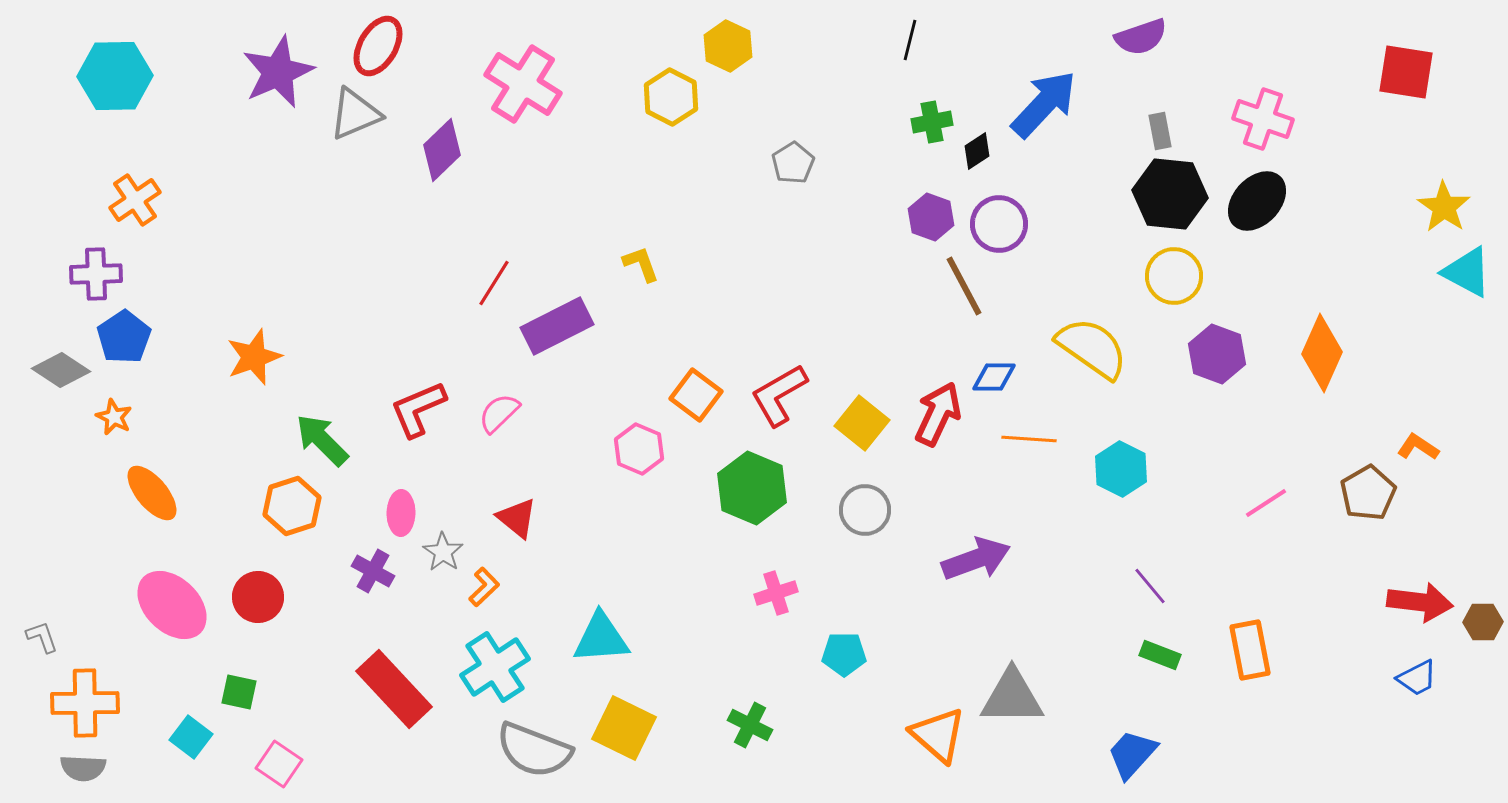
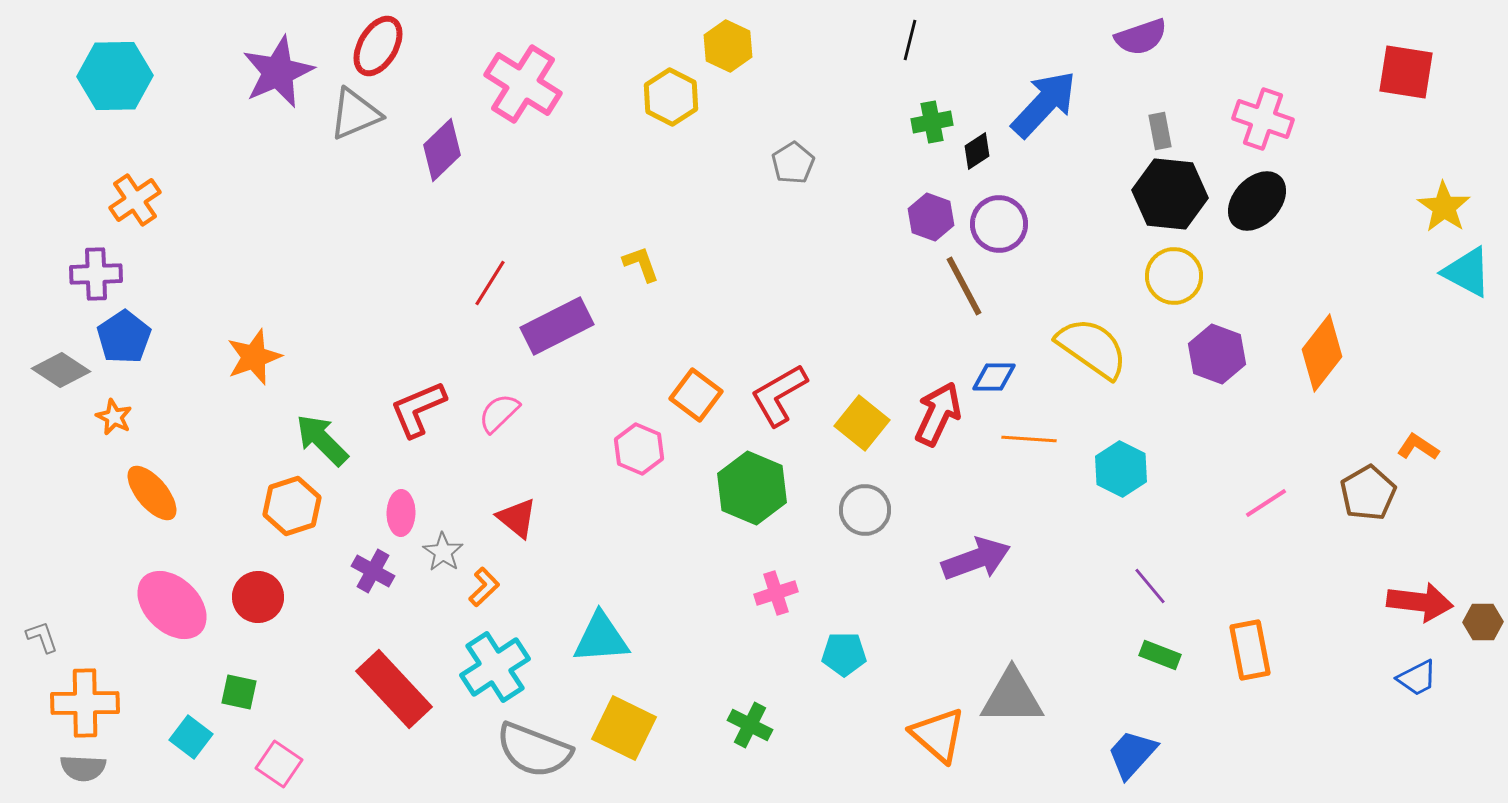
red line at (494, 283): moved 4 px left
orange diamond at (1322, 353): rotated 14 degrees clockwise
